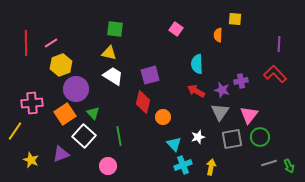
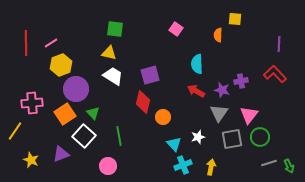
gray triangle: moved 1 px left, 1 px down
